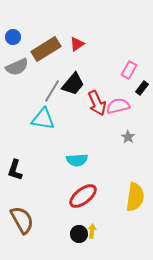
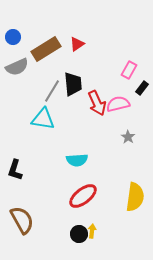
black trapezoid: rotated 45 degrees counterclockwise
pink semicircle: moved 2 px up
